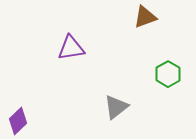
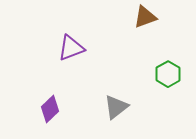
purple triangle: rotated 12 degrees counterclockwise
purple diamond: moved 32 px right, 12 px up
